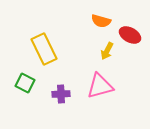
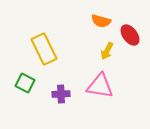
red ellipse: rotated 25 degrees clockwise
pink triangle: rotated 24 degrees clockwise
